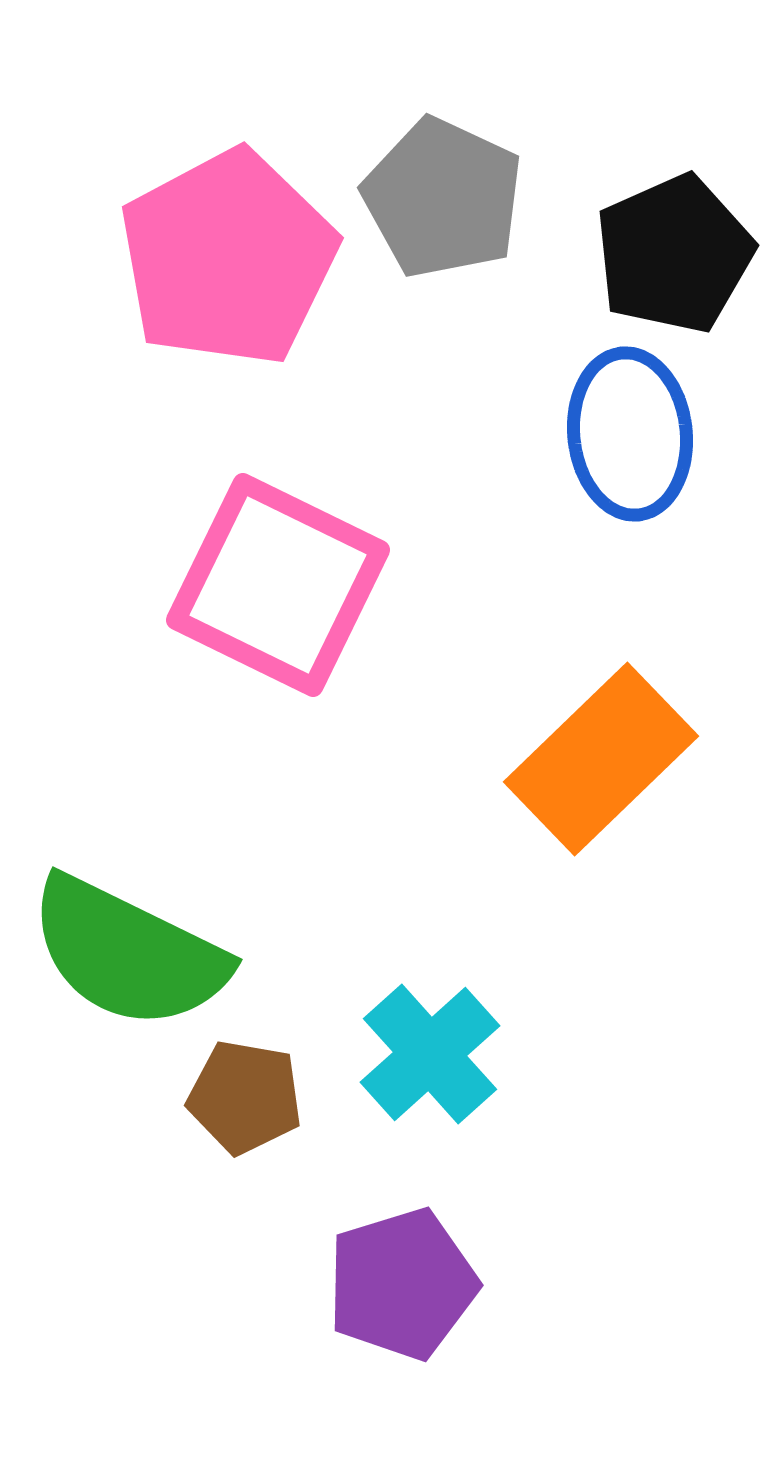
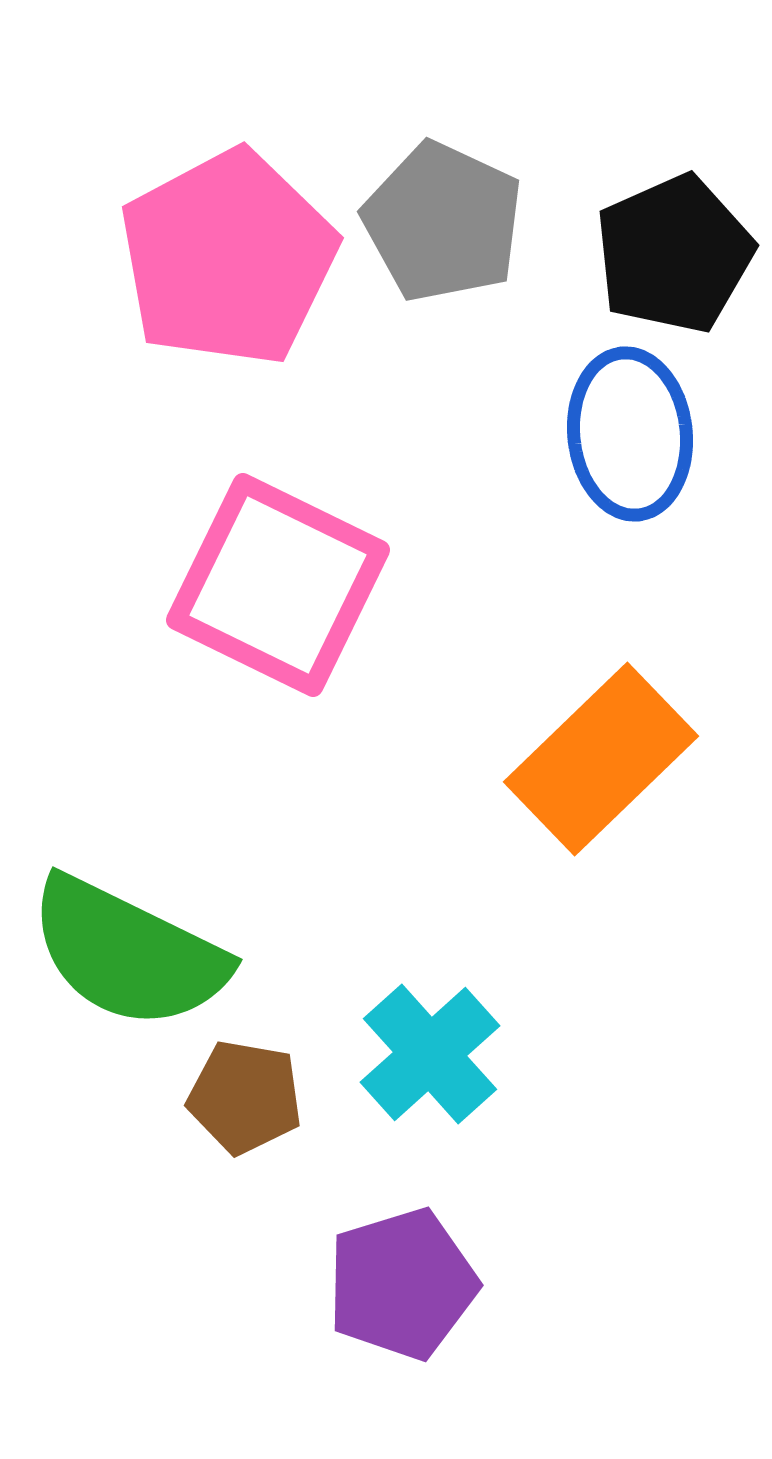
gray pentagon: moved 24 px down
